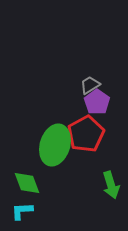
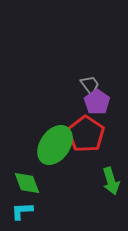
gray trapezoid: rotated 85 degrees clockwise
red pentagon: rotated 9 degrees counterclockwise
green ellipse: rotated 18 degrees clockwise
green arrow: moved 4 px up
